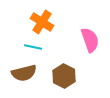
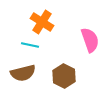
cyan line: moved 3 px left, 2 px up
brown semicircle: moved 1 px left
